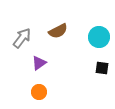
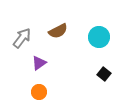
black square: moved 2 px right, 6 px down; rotated 32 degrees clockwise
